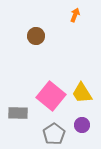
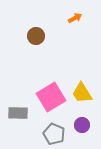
orange arrow: moved 3 px down; rotated 40 degrees clockwise
pink square: moved 1 px down; rotated 20 degrees clockwise
gray pentagon: rotated 15 degrees counterclockwise
